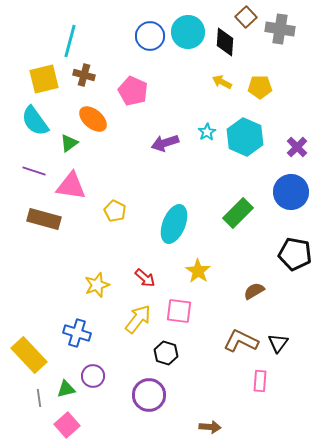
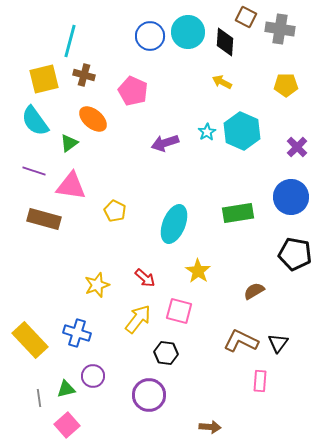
brown square at (246, 17): rotated 20 degrees counterclockwise
yellow pentagon at (260, 87): moved 26 px right, 2 px up
cyan hexagon at (245, 137): moved 3 px left, 6 px up
blue circle at (291, 192): moved 5 px down
green rectangle at (238, 213): rotated 36 degrees clockwise
pink square at (179, 311): rotated 8 degrees clockwise
black hexagon at (166, 353): rotated 10 degrees counterclockwise
yellow rectangle at (29, 355): moved 1 px right, 15 px up
